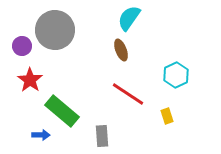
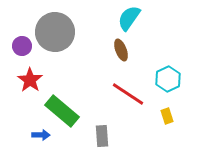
gray circle: moved 2 px down
cyan hexagon: moved 8 px left, 4 px down
